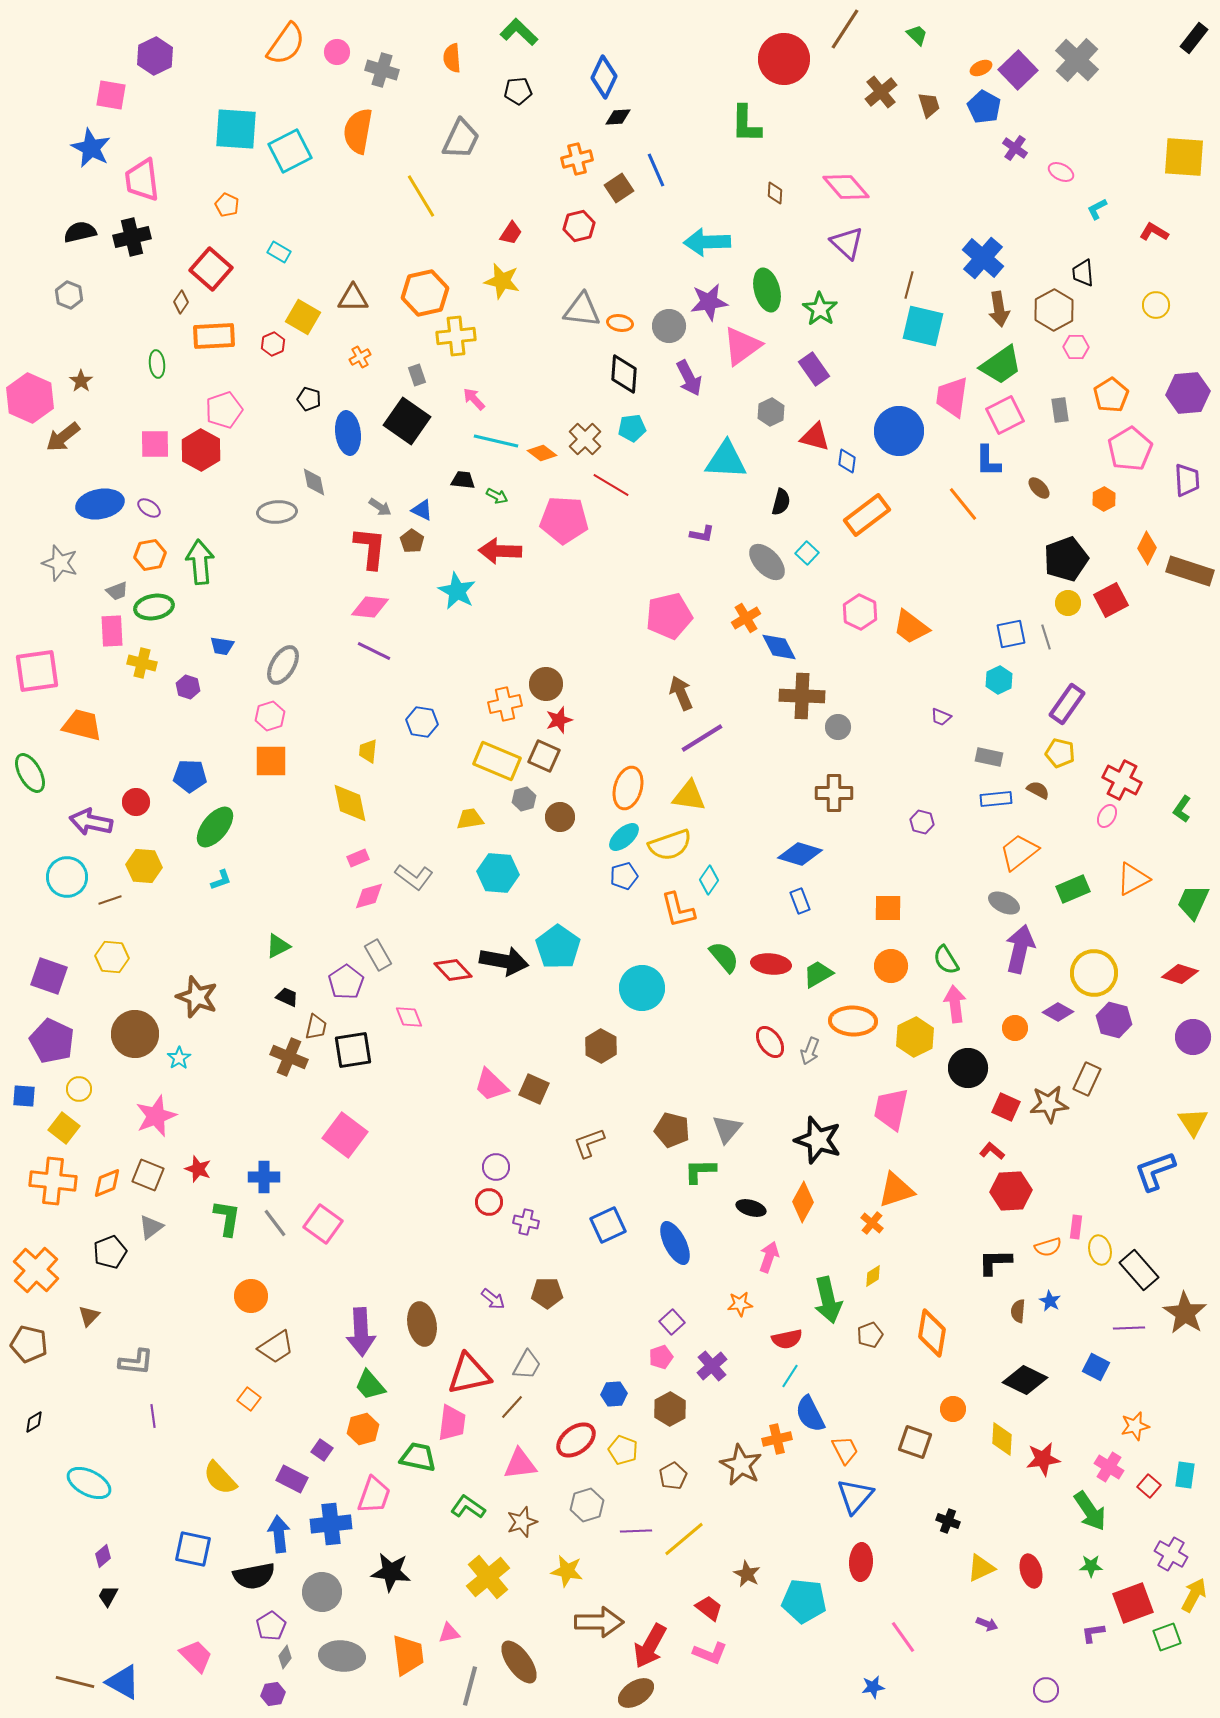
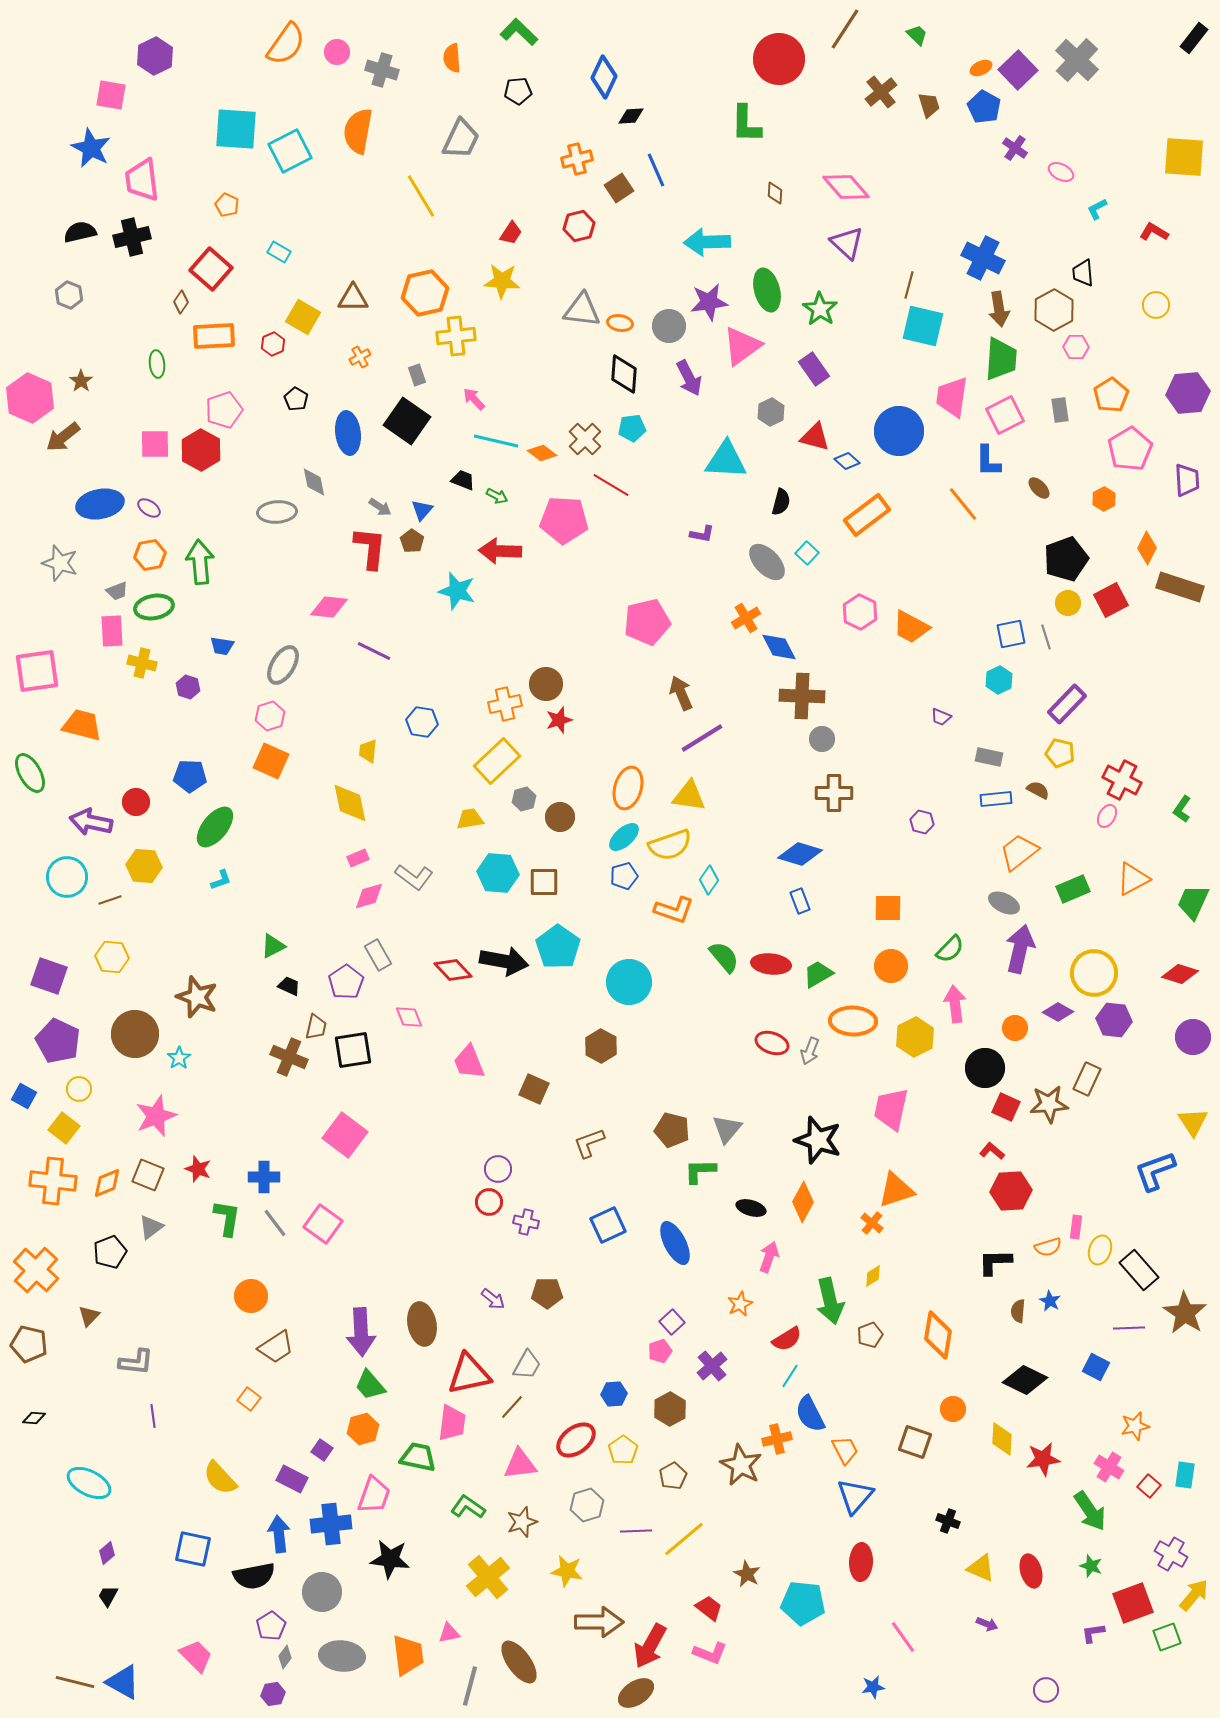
red circle at (784, 59): moved 5 px left
black diamond at (618, 117): moved 13 px right, 1 px up
blue cross at (983, 258): rotated 15 degrees counterclockwise
yellow star at (502, 281): rotated 9 degrees counterclockwise
green trapezoid at (1001, 365): moved 6 px up; rotated 51 degrees counterclockwise
black pentagon at (309, 399): moved 13 px left; rotated 15 degrees clockwise
blue diamond at (847, 461): rotated 55 degrees counterclockwise
black trapezoid at (463, 480): rotated 15 degrees clockwise
blue triangle at (422, 510): rotated 45 degrees clockwise
brown rectangle at (1190, 571): moved 10 px left, 16 px down
cyan star at (457, 591): rotated 12 degrees counterclockwise
pink diamond at (370, 607): moved 41 px left
pink pentagon at (669, 616): moved 22 px left, 6 px down
orange trapezoid at (911, 627): rotated 9 degrees counterclockwise
purple rectangle at (1067, 704): rotated 9 degrees clockwise
gray circle at (838, 727): moved 16 px left, 12 px down
brown square at (544, 756): moved 126 px down; rotated 24 degrees counterclockwise
orange square at (271, 761): rotated 24 degrees clockwise
yellow rectangle at (497, 761): rotated 66 degrees counterclockwise
orange L-shape at (678, 910): moved 4 px left; rotated 57 degrees counterclockwise
green triangle at (278, 946): moved 5 px left
green semicircle at (946, 960): moved 4 px right, 11 px up; rotated 104 degrees counterclockwise
cyan circle at (642, 988): moved 13 px left, 6 px up
black trapezoid at (287, 997): moved 2 px right, 11 px up
purple hexagon at (1114, 1020): rotated 8 degrees counterclockwise
purple pentagon at (52, 1041): moved 6 px right
red ellipse at (770, 1042): moved 2 px right, 1 px down; rotated 36 degrees counterclockwise
black circle at (968, 1068): moved 17 px right
pink trapezoid at (491, 1085): moved 22 px left, 23 px up; rotated 24 degrees clockwise
blue square at (24, 1096): rotated 25 degrees clockwise
purple circle at (496, 1167): moved 2 px right, 2 px down
yellow ellipse at (1100, 1250): rotated 32 degrees clockwise
green arrow at (828, 1300): moved 2 px right, 1 px down
orange star at (740, 1304): rotated 20 degrees counterclockwise
orange diamond at (932, 1333): moved 6 px right, 2 px down
red semicircle at (787, 1339): rotated 20 degrees counterclockwise
pink pentagon at (661, 1357): moved 1 px left, 6 px up
black diamond at (34, 1422): moved 4 px up; rotated 35 degrees clockwise
yellow pentagon at (623, 1450): rotated 16 degrees clockwise
purple diamond at (103, 1556): moved 4 px right, 3 px up
green star at (1091, 1566): rotated 20 degrees clockwise
yellow triangle at (981, 1568): rotated 48 degrees clockwise
black star at (391, 1572): moved 1 px left, 13 px up
yellow arrow at (1194, 1595): rotated 12 degrees clockwise
cyan pentagon at (804, 1601): moved 1 px left, 2 px down
